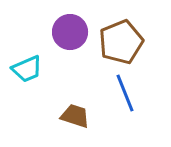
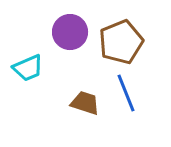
cyan trapezoid: moved 1 px right, 1 px up
blue line: moved 1 px right
brown trapezoid: moved 10 px right, 13 px up
